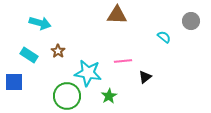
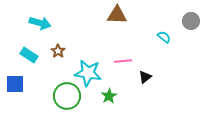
blue square: moved 1 px right, 2 px down
